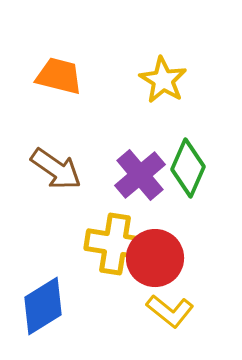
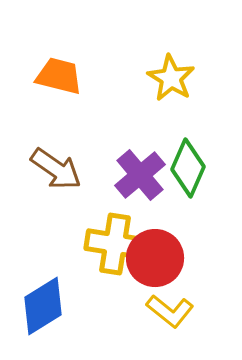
yellow star: moved 8 px right, 2 px up
